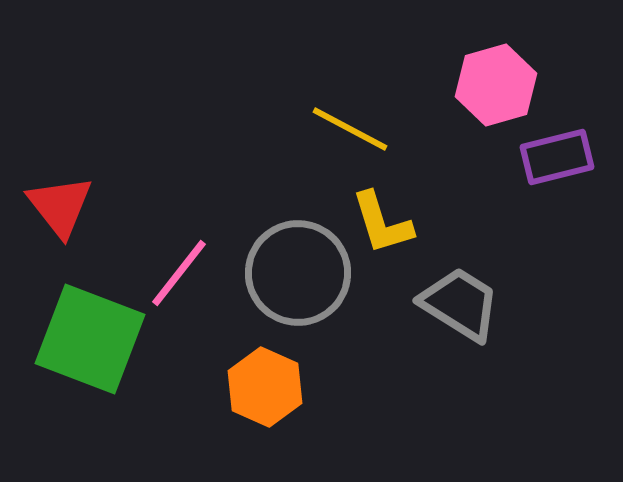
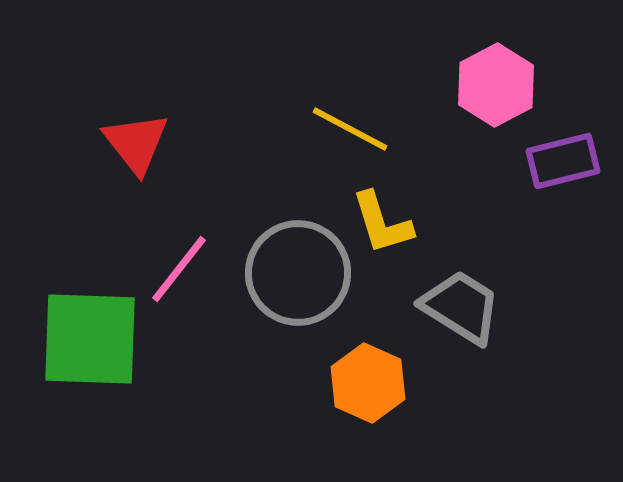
pink hexagon: rotated 12 degrees counterclockwise
purple rectangle: moved 6 px right, 4 px down
red triangle: moved 76 px right, 63 px up
pink line: moved 4 px up
gray trapezoid: moved 1 px right, 3 px down
green square: rotated 19 degrees counterclockwise
orange hexagon: moved 103 px right, 4 px up
